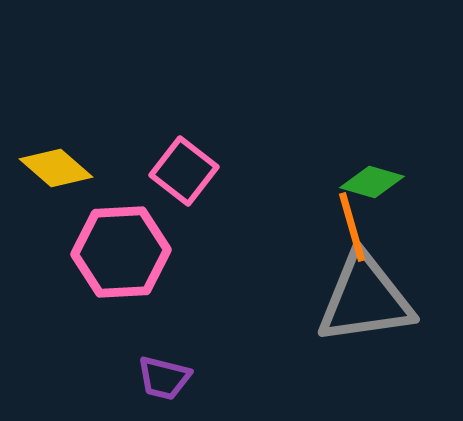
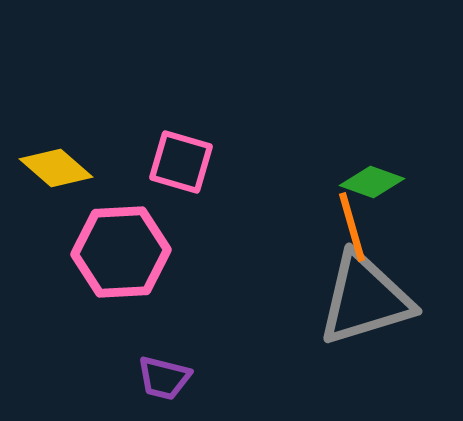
pink square: moved 3 px left, 9 px up; rotated 22 degrees counterclockwise
green diamond: rotated 4 degrees clockwise
gray triangle: rotated 9 degrees counterclockwise
